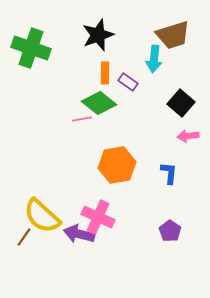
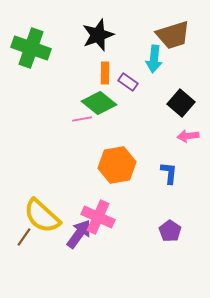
purple arrow: rotated 112 degrees clockwise
